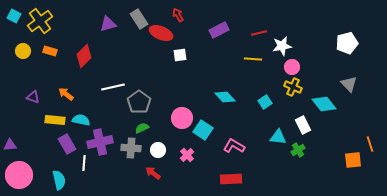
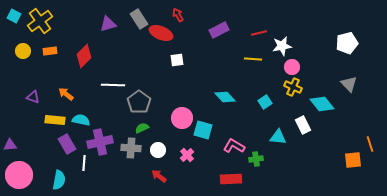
orange rectangle at (50, 51): rotated 24 degrees counterclockwise
white square at (180, 55): moved 3 px left, 5 px down
white line at (113, 87): moved 2 px up; rotated 15 degrees clockwise
cyan diamond at (324, 104): moved 2 px left
cyan square at (203, 130): rotated 18 degrees counterclockwise
green cross at (298, 150): moved 42 px left, 9 px down; rotated 24 degrees clockwise
red arrow at (153, 173): moved 6 px right, 3 px down
cyan semicircle at (59, 180): rotated 24 degrees clockwise
